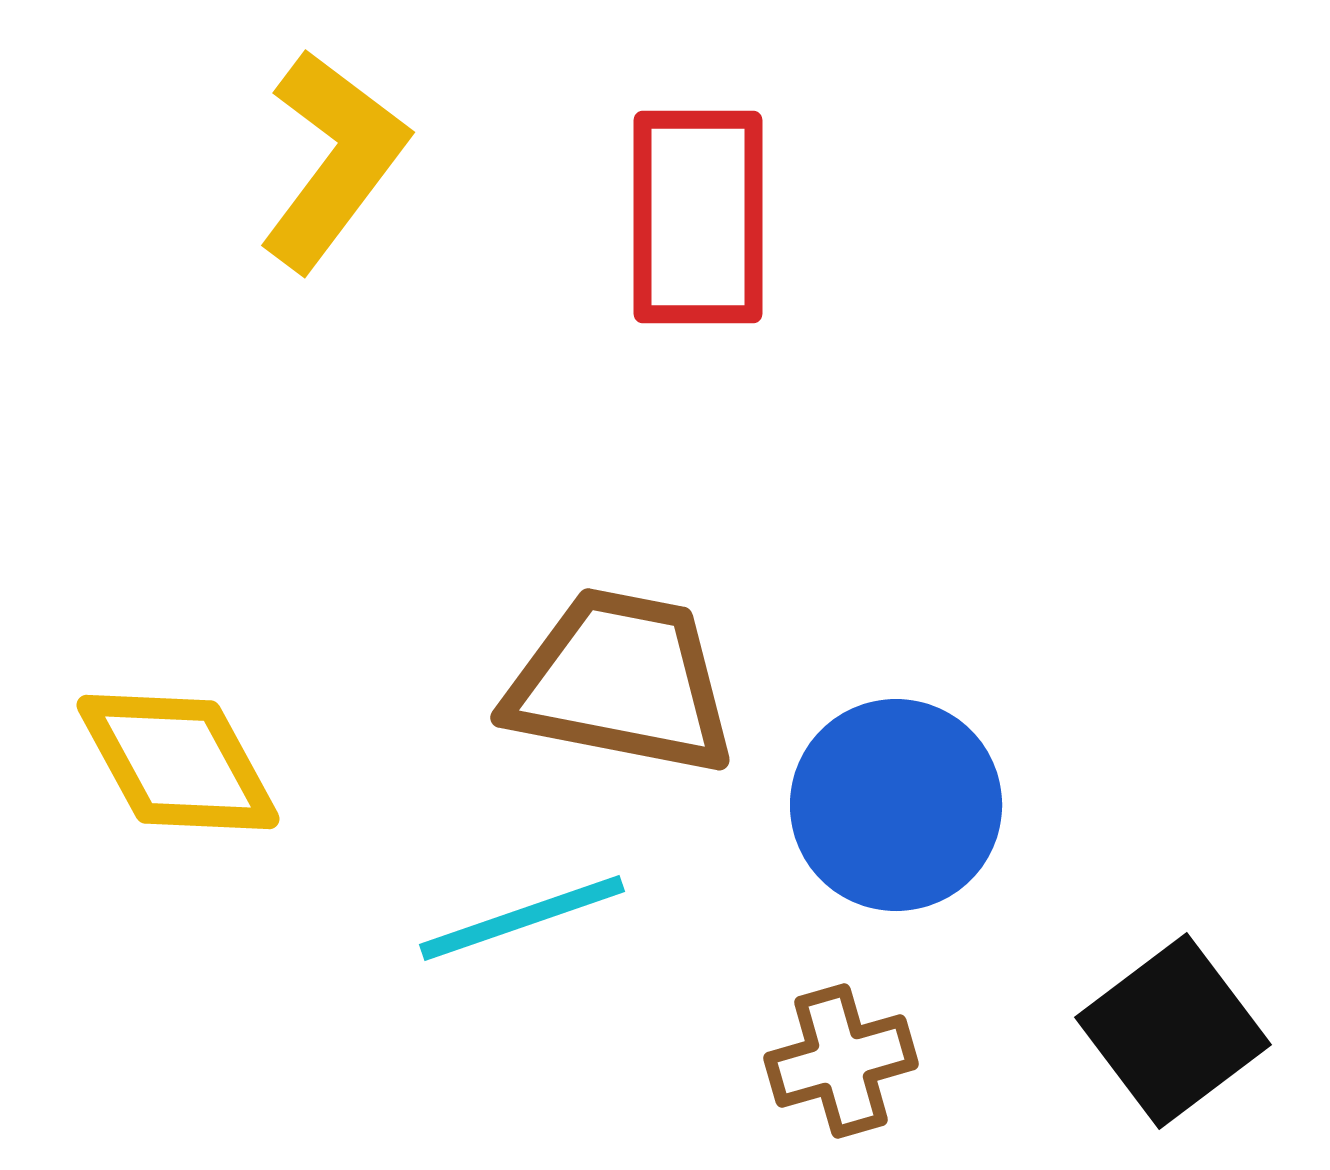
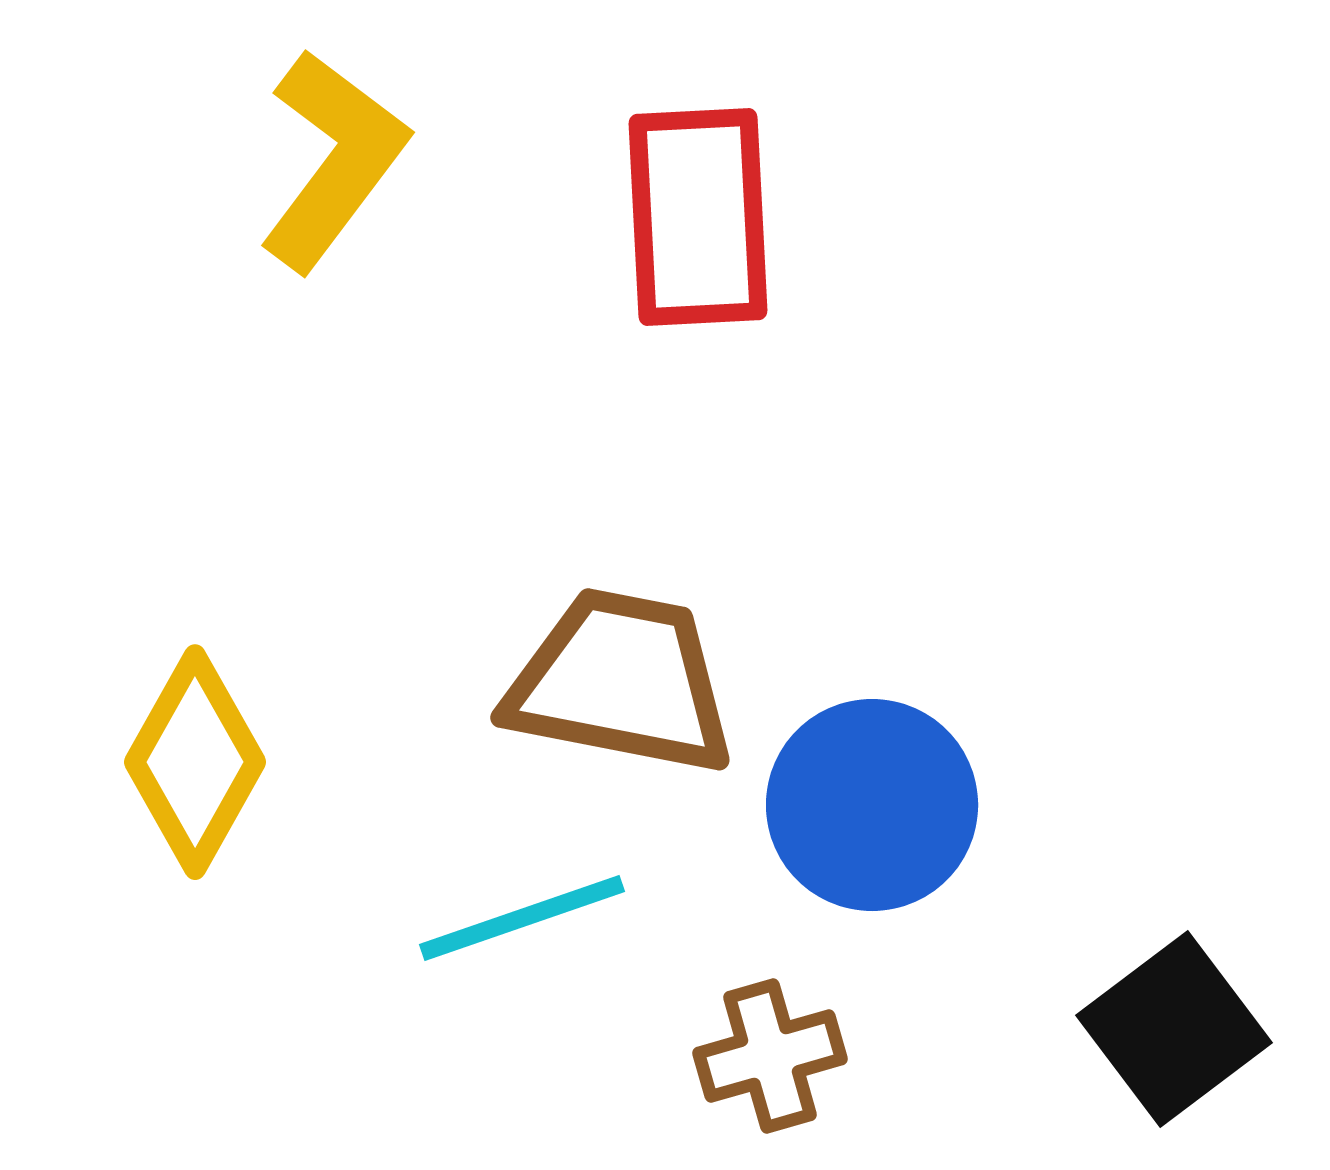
red rectangle: rotated 3 degrees counterclockwise
yellow diamond: moved 17 px right; rotated 58 degrees clockwise
blue circle: moved 24 px left
black square: moved 1 px right, 2 px up
brown cross: moved 71 px left, 5 px up
